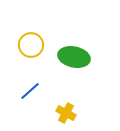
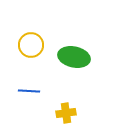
blue line: moved 1 px left; rotated 45 degrees clockwise
yellow cross: rotated 36 degrees counterclockwise
